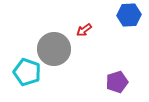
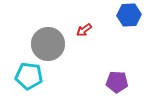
gray circle: moved 6 px left, 5 px up
cyan pentagon: moved 2 px right, 4 px down; rotated 12 degrees counterclockwise
purple pentagon: rotated 20 degrees clockwise
